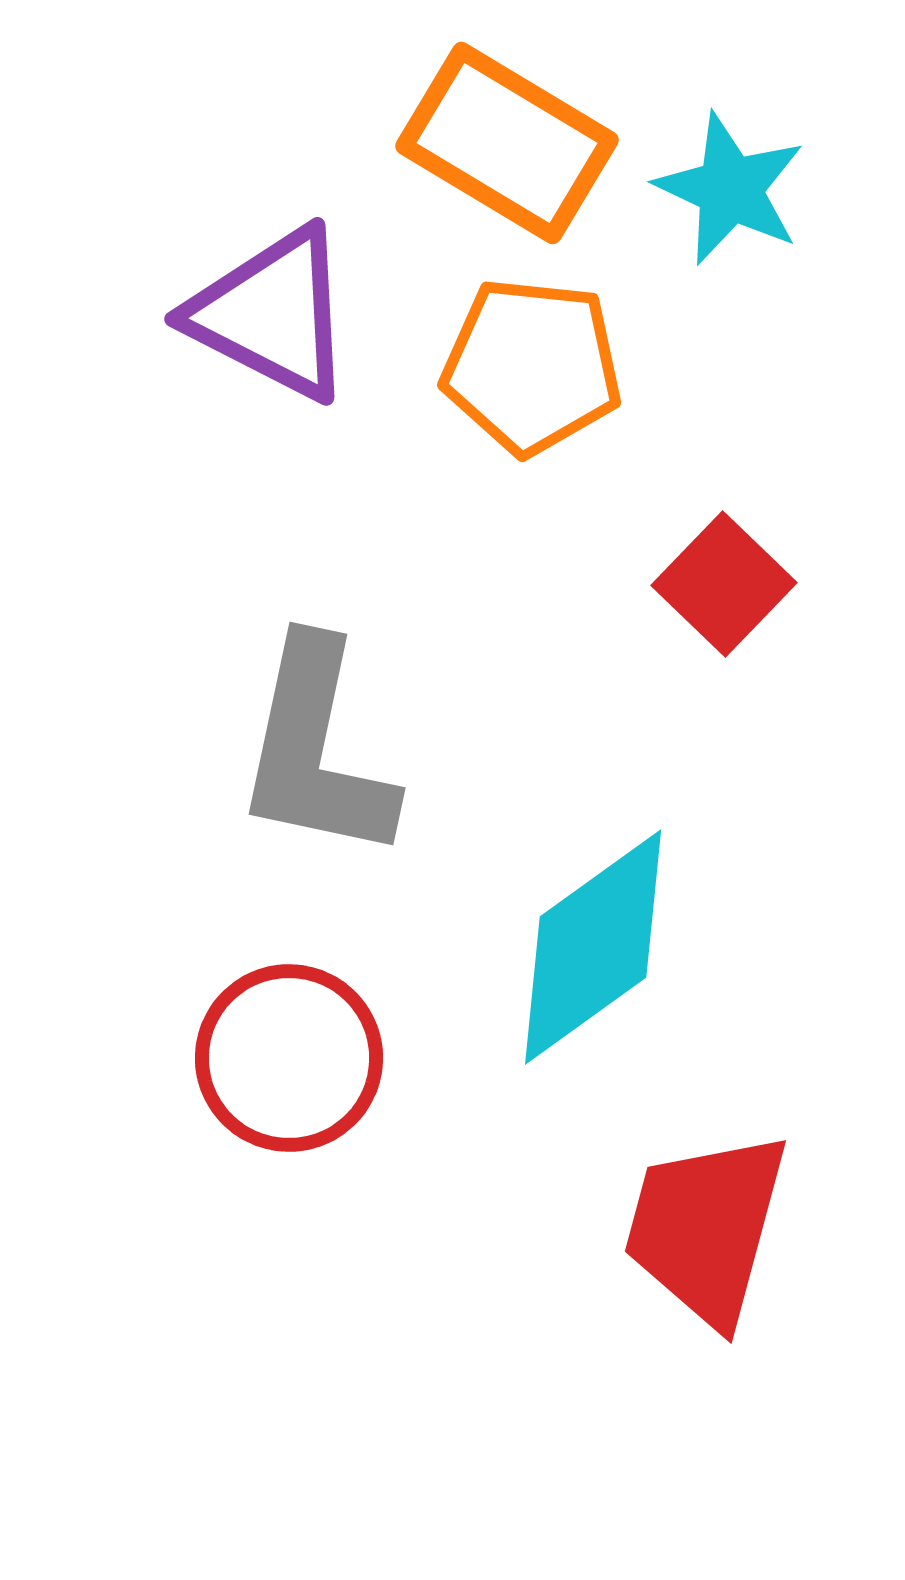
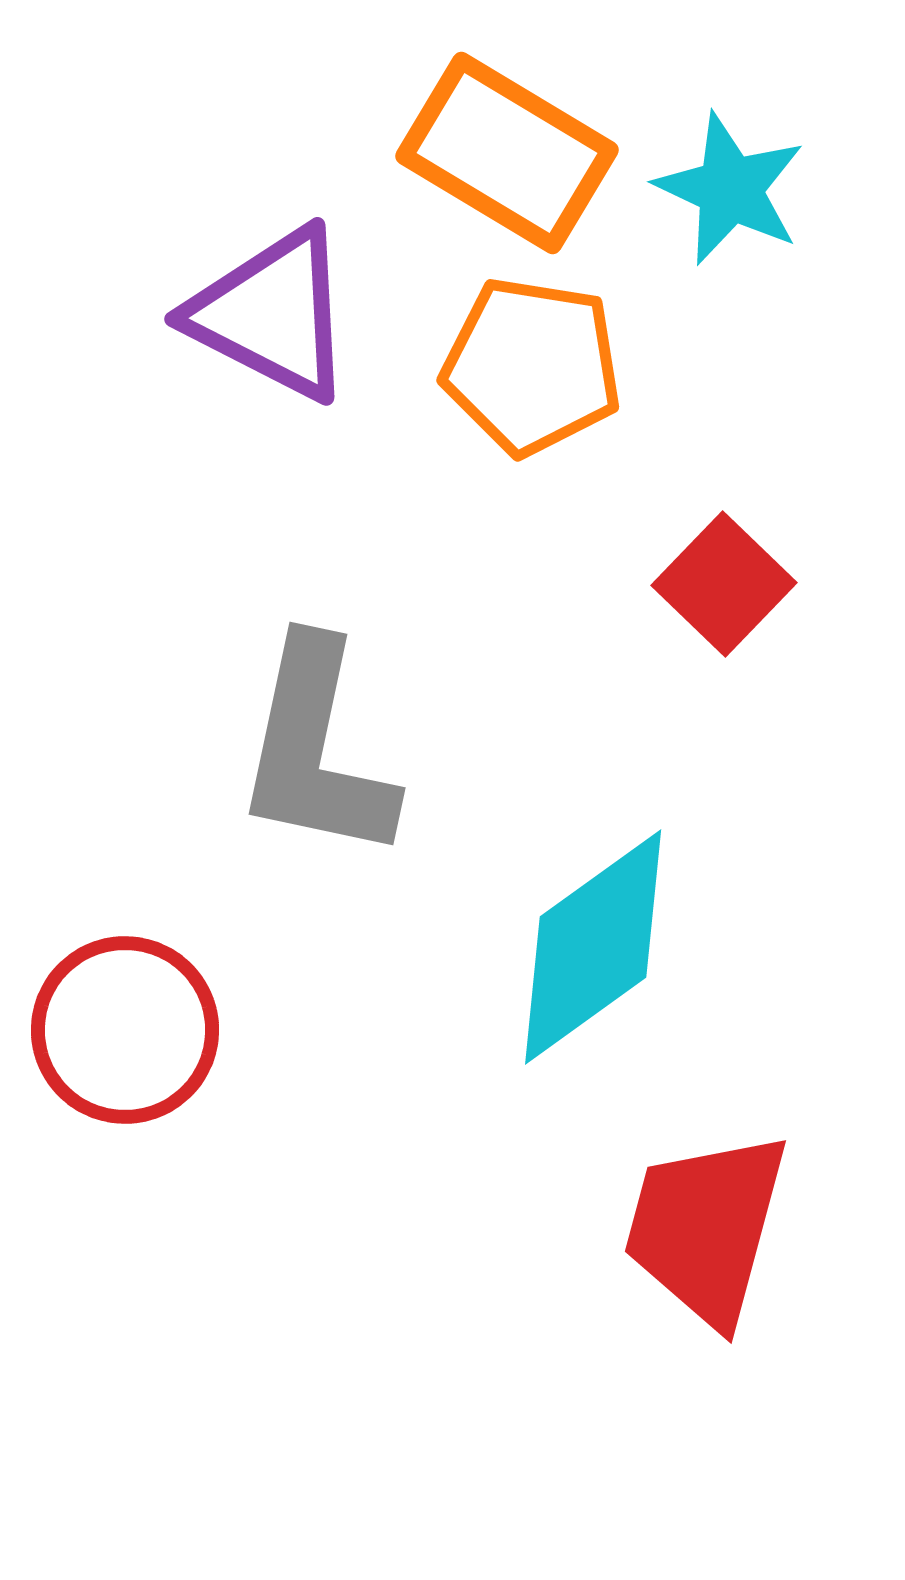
orange rectangle: moved 10 px down
orange pentagon: rotated 3 degrees clockwise
red circle: moved 164 px left, 28 px up
